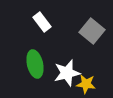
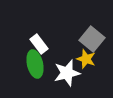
white rectangle: moved 3 px left, 22 px down
gray square: moved 8 px down
yellow star: moved 25 px up; rotated 12 degrees clockwise
